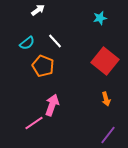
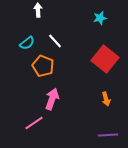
white arrow: rotated 56 degrees counterclockwise
red square: moved 2 px up
pink arrow: moved 6 px up
purple line: rotated 48 degrees clockwise
